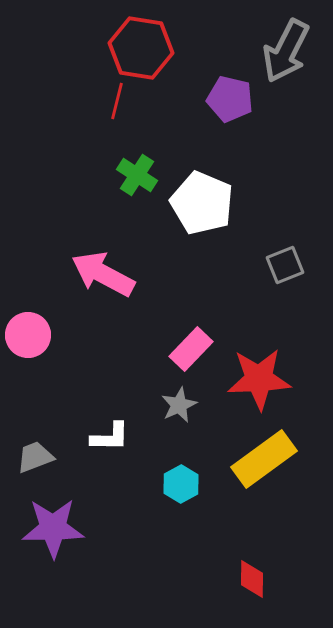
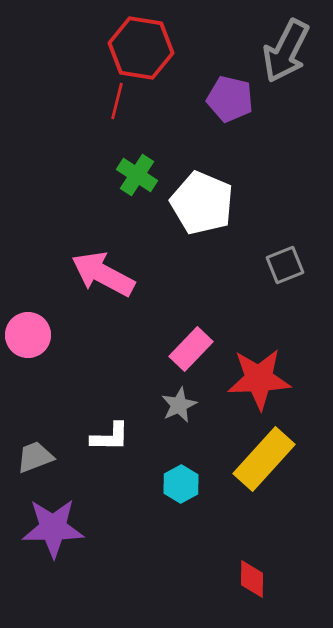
yellow rectangle: rotated 12 degrees counterclockwise
